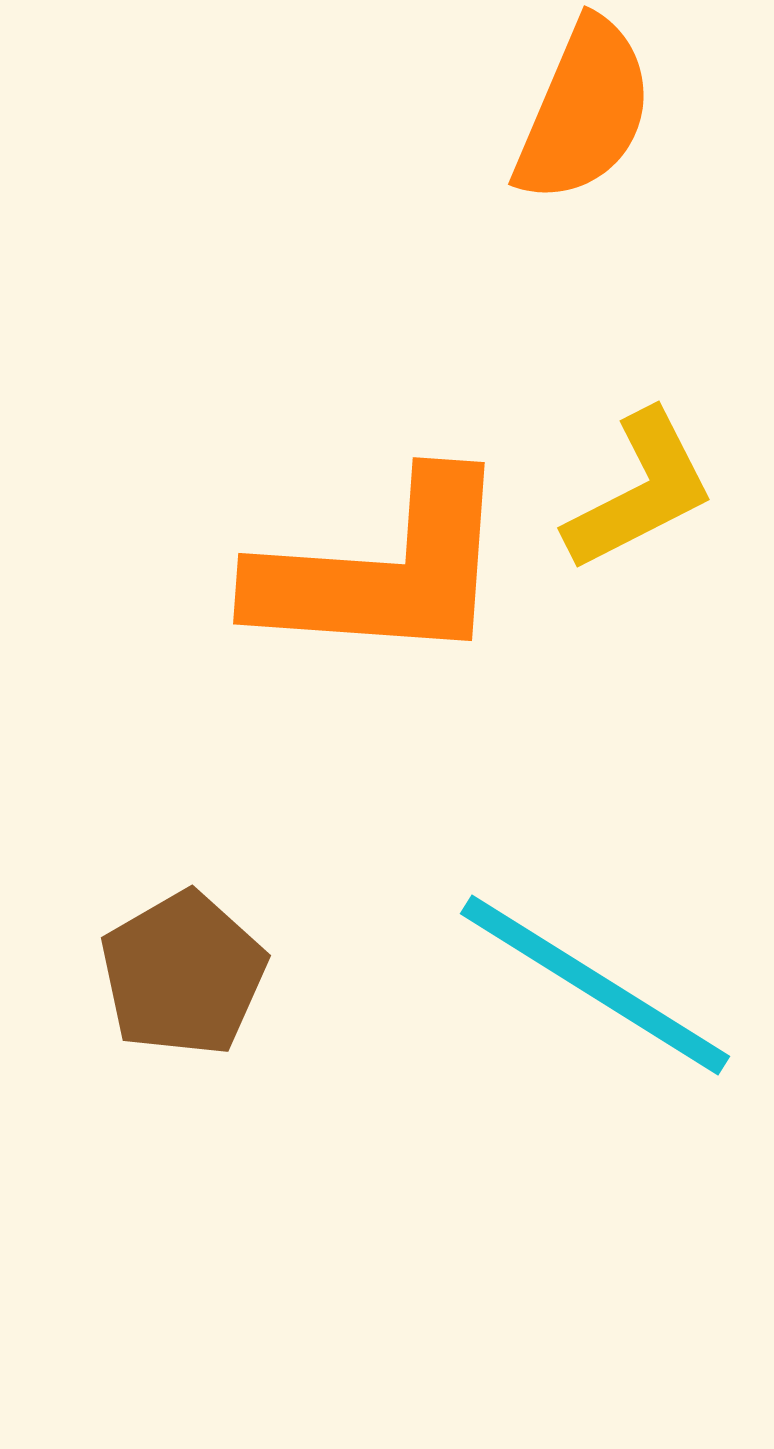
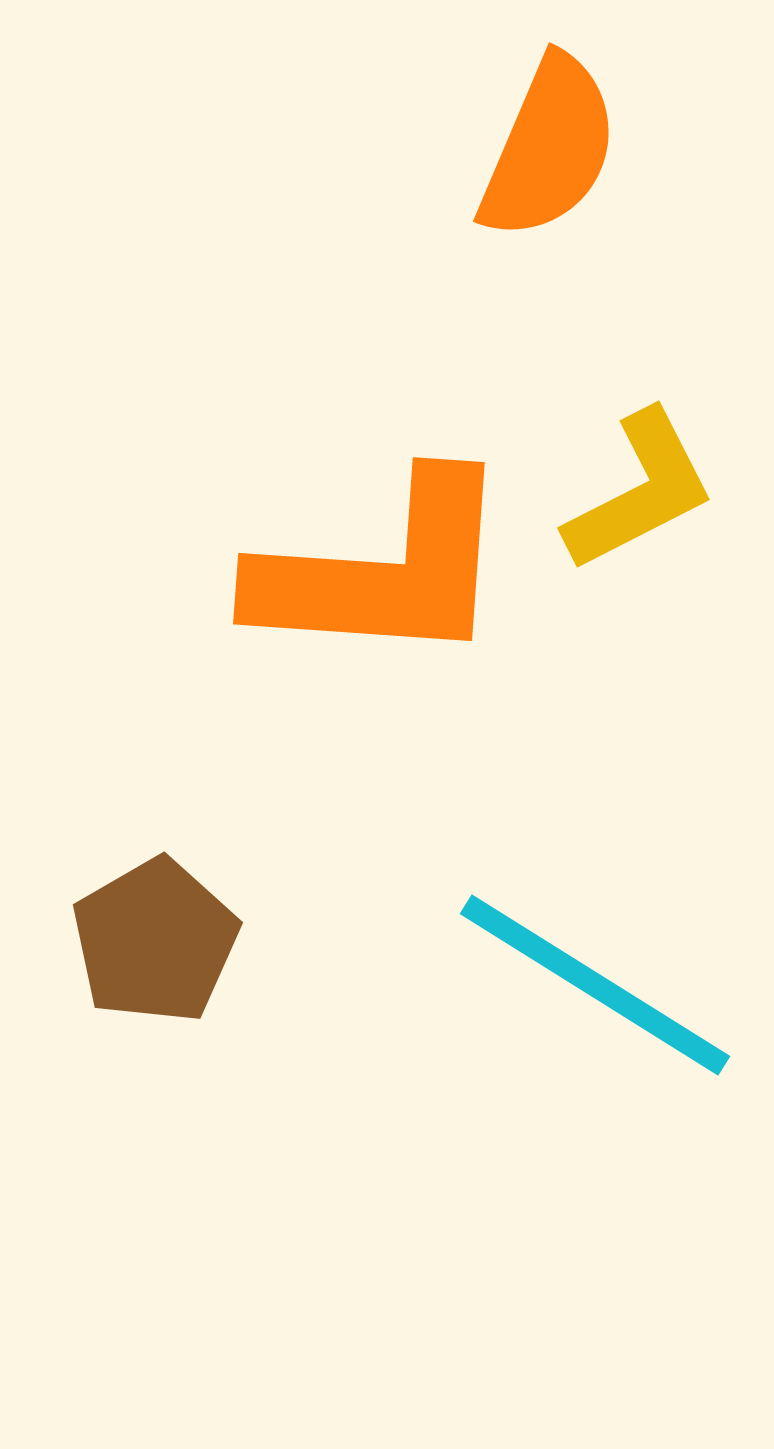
orange semicircle: moved 35 px left, 37 px down
brown pentagon: moved 28 px left, 33 px up
